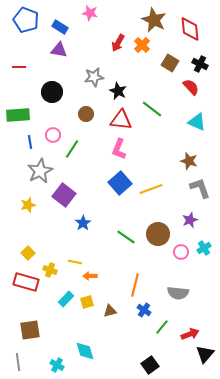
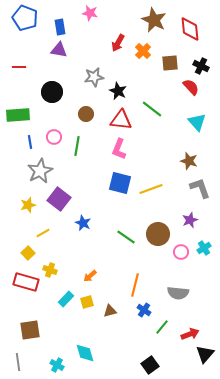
blue pentagon at (26, 20): moved 1 px left, 2 px up
blue rectangle at (60, 27): rotated 49 degrees clockwise
orange cross at (142, 45): moved 1 px right, 6 px down
brown square at (170, 63): rotated 36 degrees counterclockwise
black cross at (200, 64): moved 1 px right, 2 px down
cyan triangle at (197, 122): rotated 24 degrees clockwise
pink circle at (53, 135): moved 1 px right, 2 px down
green line at (72, 149): moved 5 px right, 3 px up; rotated 24 degrees counterclockwise
blue square at (120, 183): rotated 35 degrees counterclockwise
purple square at (64, 195): moved 5 px left, 4 px down
blue star at (83, 223): rotated 14 degrees counterclockwise
yellow line at (75, 262): moved 32 px left, 29 px up; rotated 40 degrees counterclockwise
orange arrow at (90, 276): rotated 40 degrees counterclockwise
cyan diamond at (85, 351): moved 2 px down
